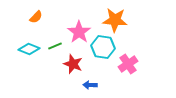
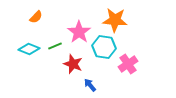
cyan hexagon: moved 1 px right
blue arrow: rotated 48 degrees clockwise
